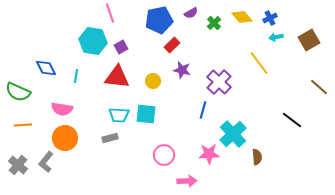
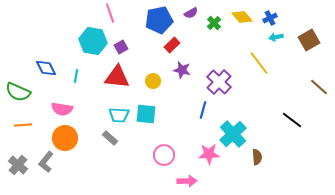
gray rectangle: rotated 56 degrees clockwise
